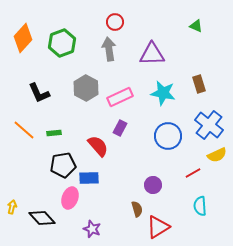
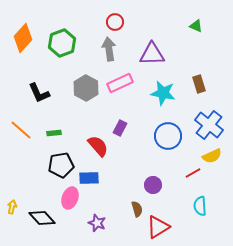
pink rectangle: moved 14 px up
orange line: moved 3 px left
yellow semicircle: moved 5 px left, 1 px down
black pentagon: moved 2 px left
purple star: moved 5 px right, 6 px up
